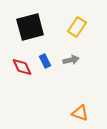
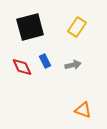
gray arrow: moved 2 px right, 5 px down
orange triangle: moved 3 px right, 3 px up
